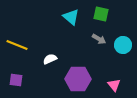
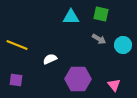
cyan triangle: rotated 42 degrees counterclockwise
